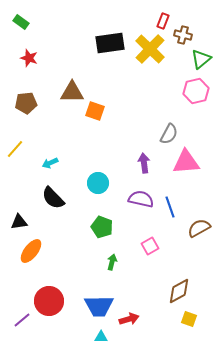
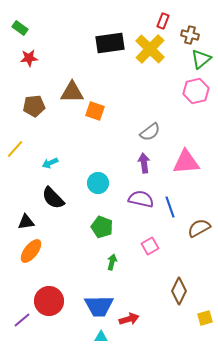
green rectangle: moved 1 px left, 6 px down
brown cross: moved 7 px right
red star: rotated 24 degrees counterclockwise
brown pentagon: moved 8 px right, 3 px down
gray semicircle: moved 19 px left, 2 px up; rotated 25 degrees clockwise
black triangle: moved 7 px right
brown diamond: rotated 36 degrees counterclockwise
yellow square: moved 16 px right, 1 px up; rotated 35 degrees counterclockwise
